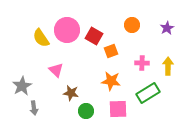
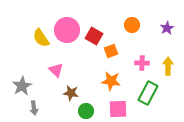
green rectangle: rotated 30 degrees counterclockwise
